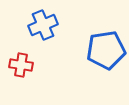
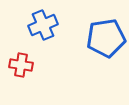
blue pentagon: moved 12 px up
